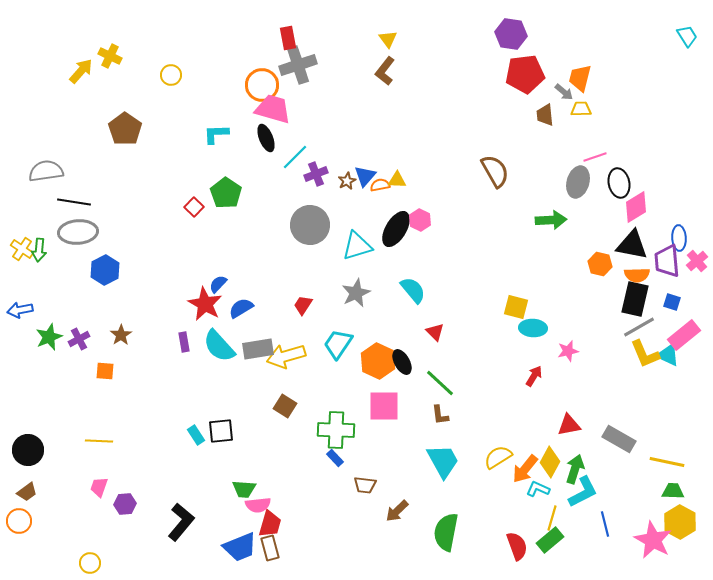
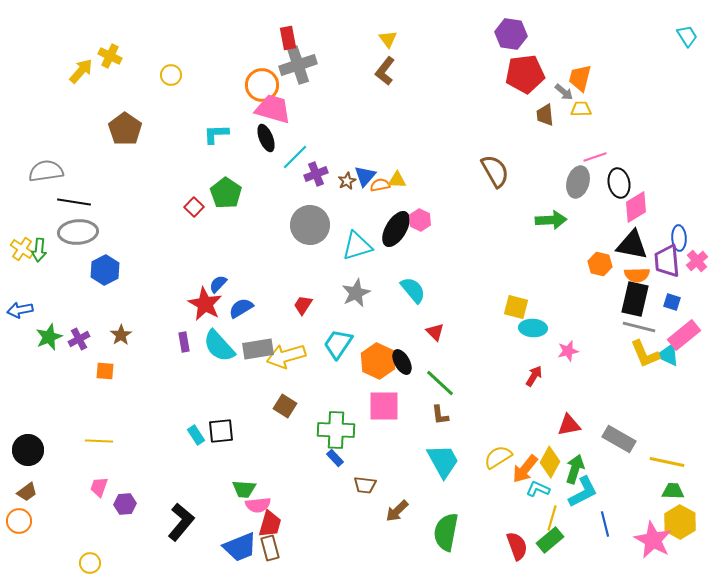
gray line at (639, 327): rotated 44 degrees clockwise
